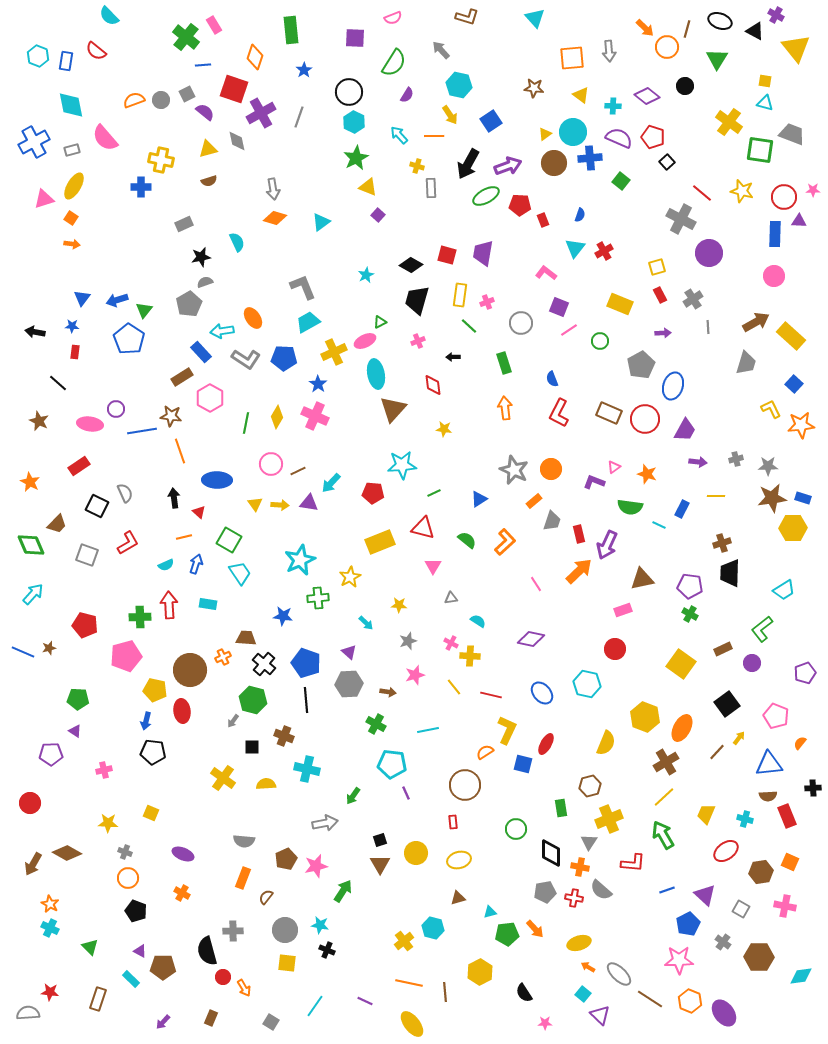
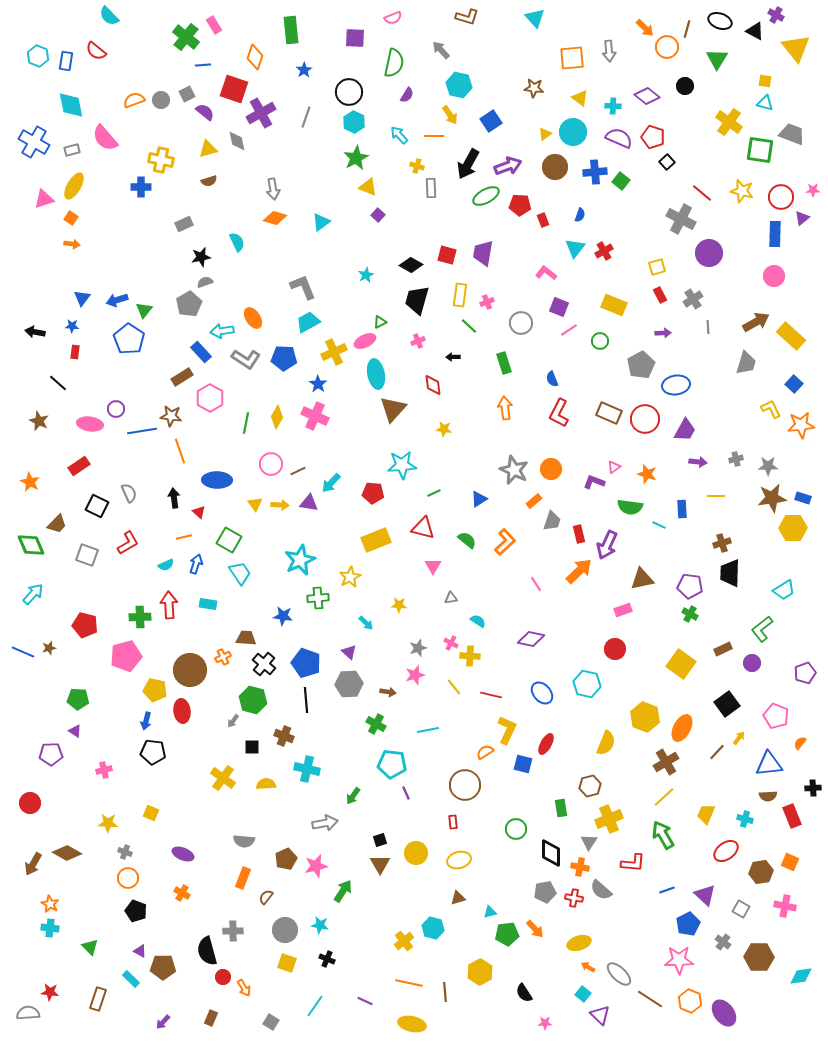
green semicircle at (394, 63): rotated 20 degrees counterclockwise
yellow triangle at (581, 95): moved 1 px left, 3 px down
gray line at (299, 117): moved 7 px right
blue cross at (34, 142): rotated 32 degrees counterclockwise
blue cross at (590, 158): moved 5 px right, 14 px down
brown circle at (554, 163): moved 1 px right, 4 px down
red circle at (784, 197): moved 3 px left
purple triangle at (799, 221): moved 3 px right, 3 px up; rotated 42 degrees counterclockwise
yellow rectangle at (620, 304): moved 6 px left, 1 px down
blue ellipse at (673, 386): moved 3 px right, 1 px up; rotated 64 degrees clockwise
gray semicircle at (125, 493): moved 4 px right
blue rectangle at (682, 509): rotated 30 degrees counterclockwise
yellow rectangle at (380, 542): moved 4 px left, 2 px up
gray star at (408, 641): moved 10 px right, 7 px down
red rectangle at (787, 816): moved 5 px right
cyan cross at (50, 928): rotated 18 degrees counterclockwise
black cross at (327, 950): moved 9 px down
yellow square at (287, 963): rotated 12 degrees clockwise
yellow ellipse at (412, 1024): rotated 40 degrees counterclockwise
